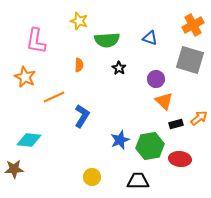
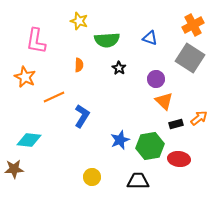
gray square: moved 2 px up; rotated 16 degrees clockwise
red ellipse: moved 1 px left
